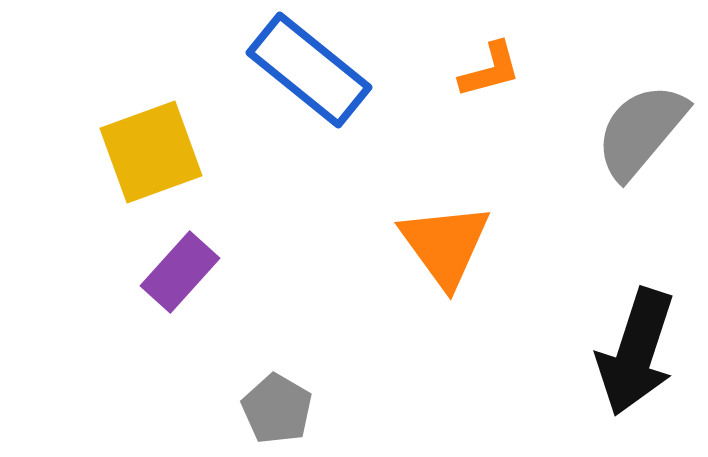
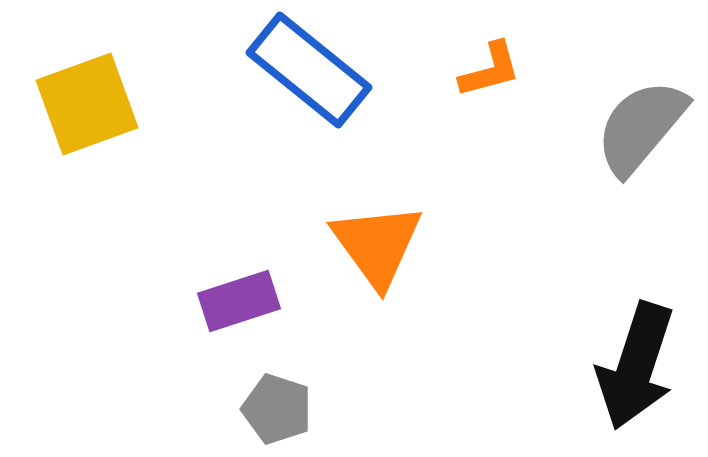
gray semicircle: moved 4 px up
yellow square: moved 64 px left, 48 px up
orange triangle: moved 68 px left
purple rectangle: moved 59 px right, 29 px down; rotated 30 degrees clockwise
black arrow: moved 14 px down
gray pentagon: rotated 12 degrees counterclockwise
